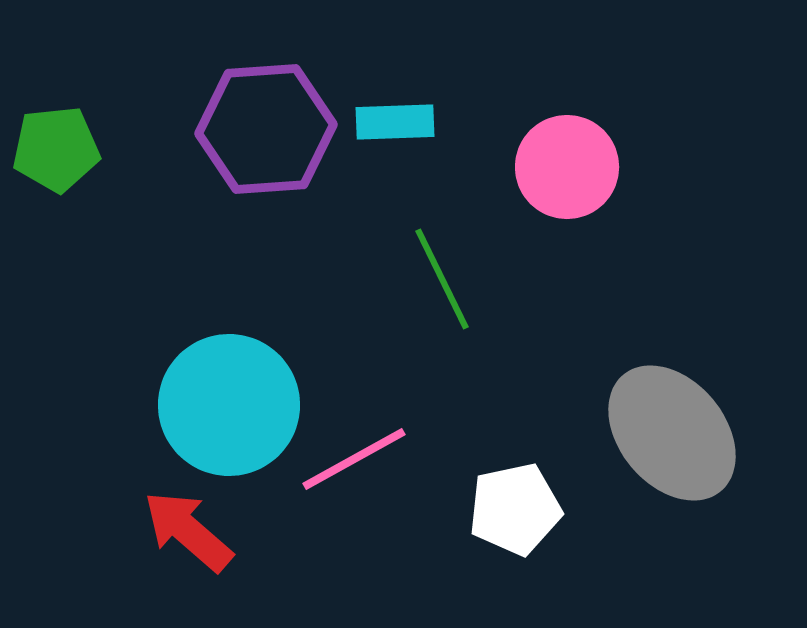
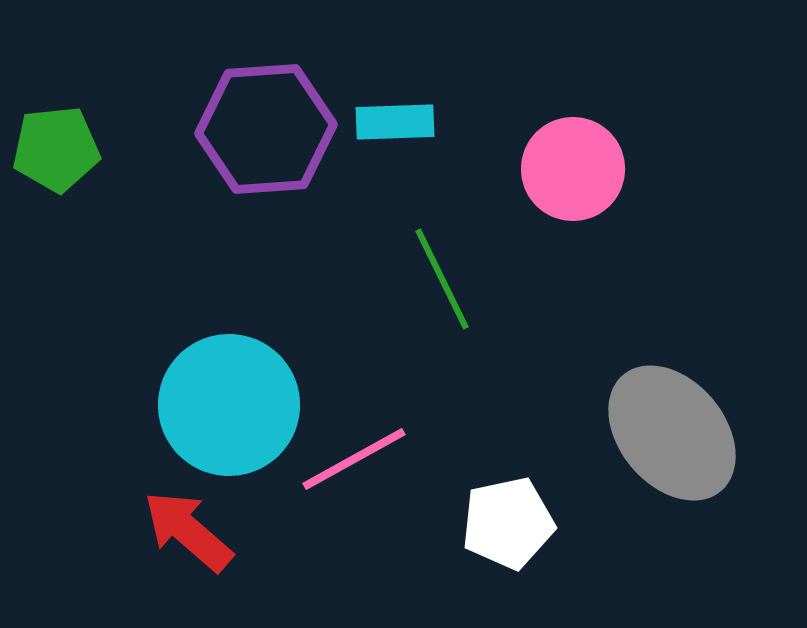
pink circle: moved 6 px right, 2 px down
white pentagon: moved 7 px left, 14 px down
